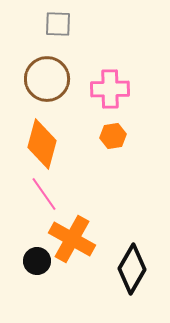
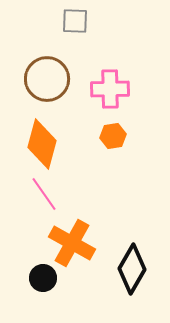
gray square: moved 17 px right, 3 px up
orange cross: moved 4 px down
black circle: moved 6 px right, 17 px down
